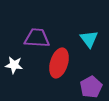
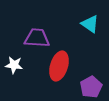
cyan triangle: moved 1 px right, 15 px up; rotated 18 degrees counterclockwise
red ellipse: moved 3 px down
